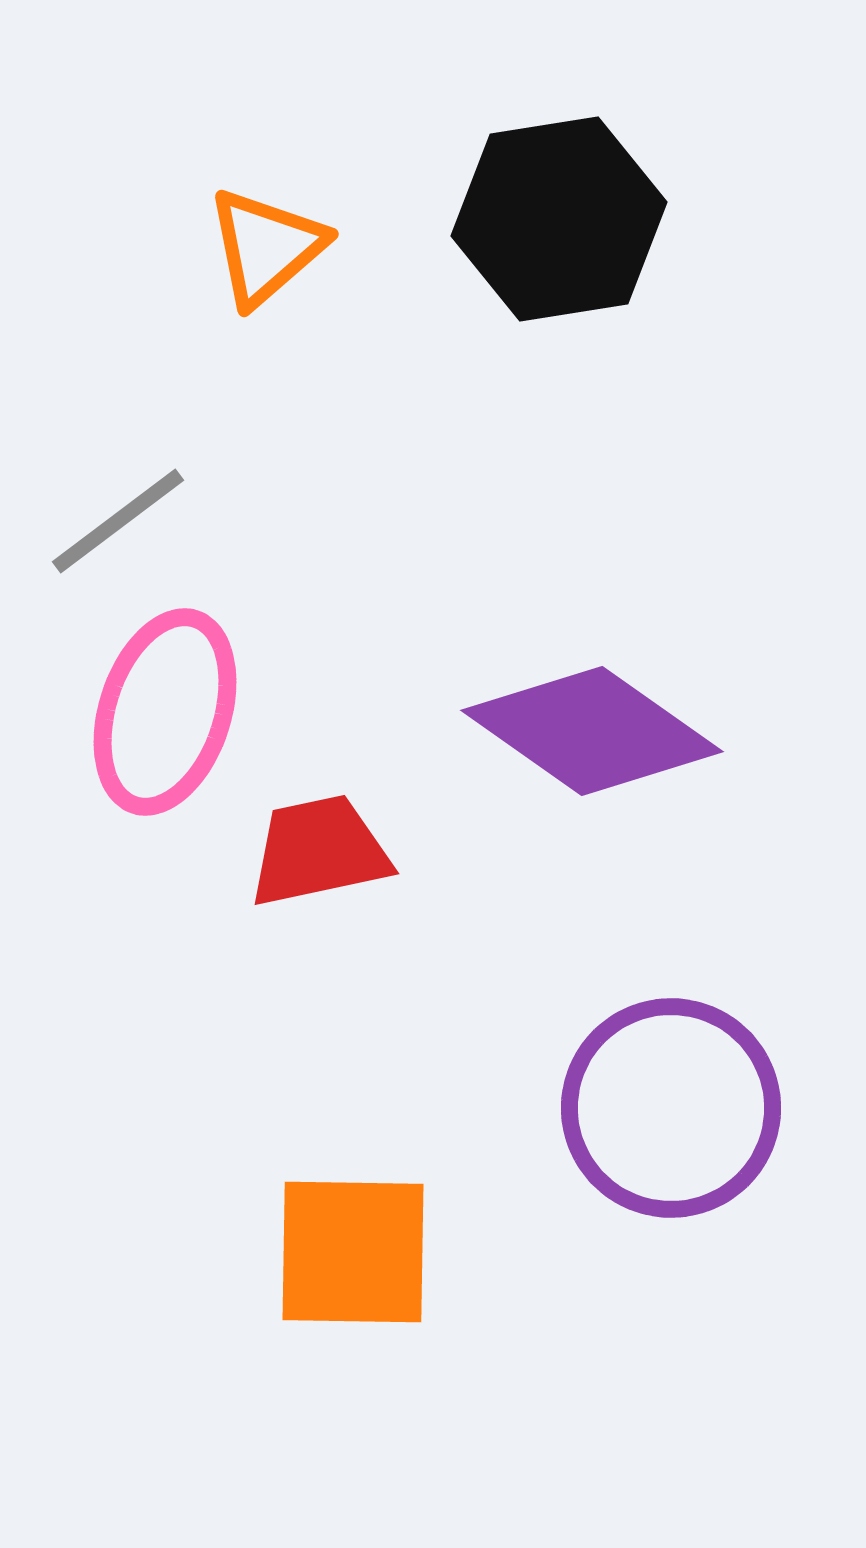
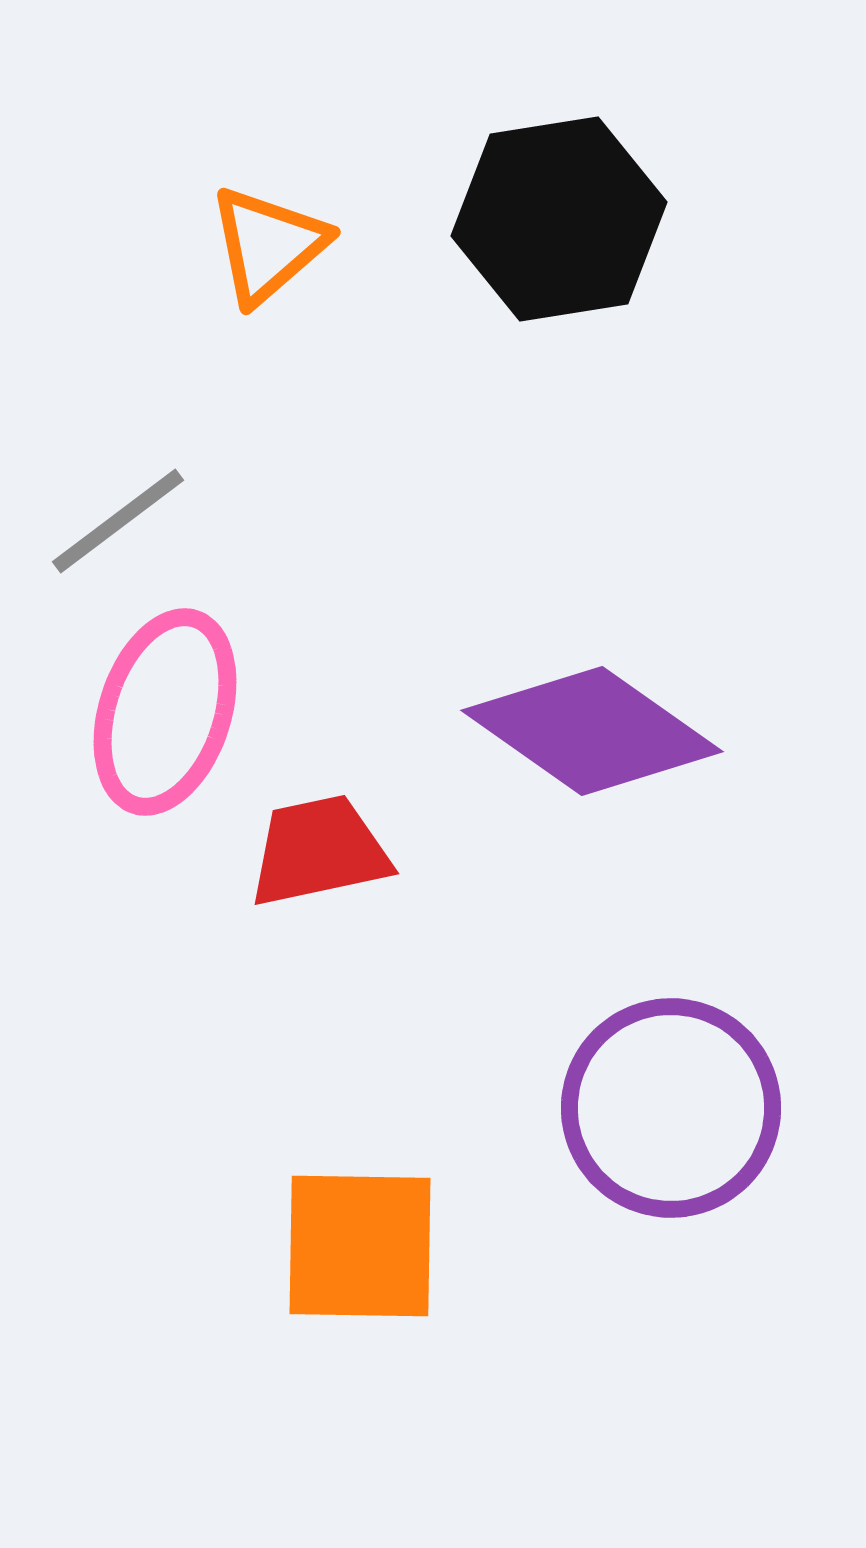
orange triangle: moved 2 px right, 2 px up
orange square: moved 7 px right, 6 px up
